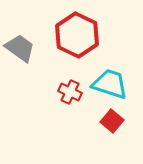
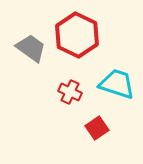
gray trapezoid: moved 11 px right
cyan trapezoid: moved 7 px right
red square: moved 15 px left, 7 px down; rotated 15 degrees clockwise
